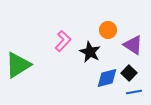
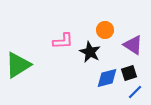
orange circle: moved 3 px left
pink L-shape: rotated 45 degrees clockwise
black square: rotated 28 degrees clockwise
blue line: moved 1 px right; rotated 35 degrees counterclockwise
